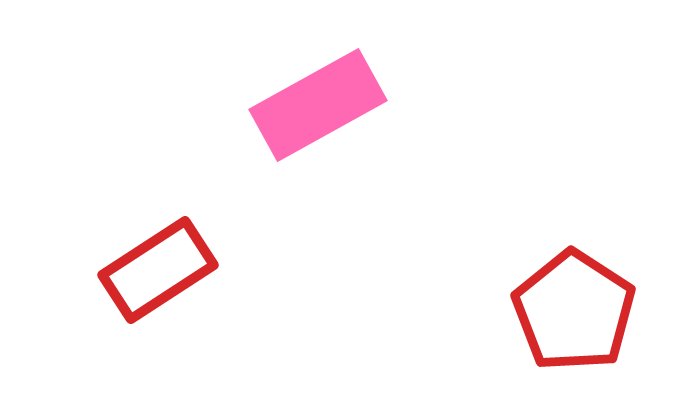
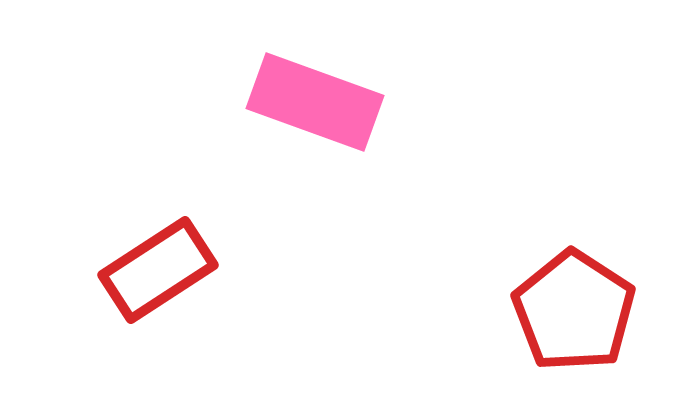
pink rectangle: moved 3 px left, 3 px up; rotated 49 degrees clockwise
